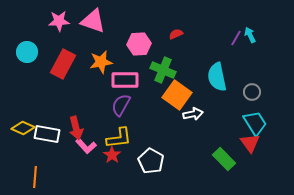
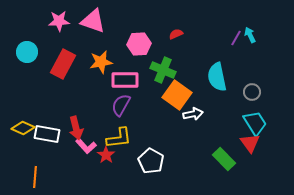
red star: moved 6 px left
